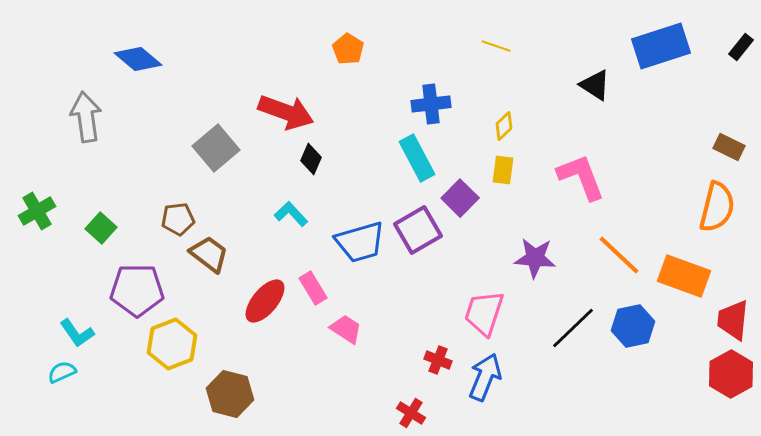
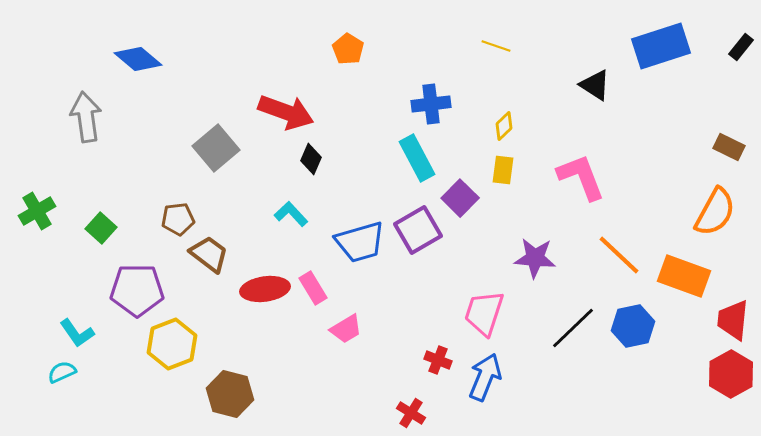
orange semicircle at (717, 207): moved 2 px left, 5 px down; rotated 15 degrees clockwise
red ellipse at (265, 301): moved 12 px up; rotated 42 degrees clockwise
pink trapezoid at (346, 329): rotated 116 degrees clockwise
